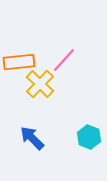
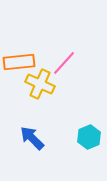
pink line: moved 3 px down
yellow cross: rotated 20 degrees counterclockwise
cyan hexagon: rotated 15 degrees clockwise
